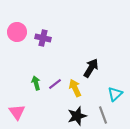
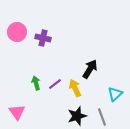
black arrow: moved 1 px left, 1 px down
gray line: moved 1 px left, 2 px down
